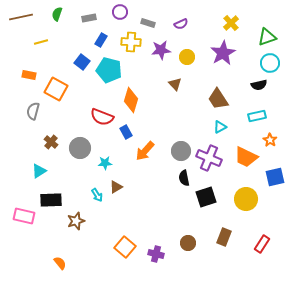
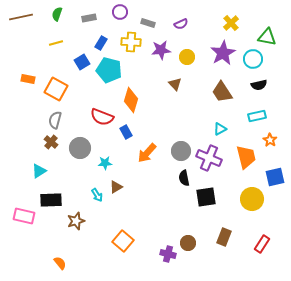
green triangle at (267, 37): rotated 30 degrees clockwise
blue rectangle at (101, 40): moved 3 px down
yellow line at (41, 42): moved 15 px right, 1 px down
blue square at (82, 62): rotated 21 degrees clockwise
cyan circle at (270, 63): moved 17 px left, 4 px up
orange rectangle at (29, 75): moved 1 px left, 4 px down
brown trapezoid at (218, 99): moved 4 px right, 7 px up
gray semicircle at (33, 111): moved 22 px right, 9 px down
cyan triangle at (220, 127): moved 2 px down
orange arrow at (145, 151): moved 2 px right, 2 px down
orange trapezoid at (246, 157): rotated 130 degrees counterclockwise
black square at (206, 197): rotated 10 degrees clockwise
yellow circle at (246, 199): moved 6 px right
orange square at (125, 247): moved 2 px left, 6 px up
purple cross at (156, 254): moved 12 px right
